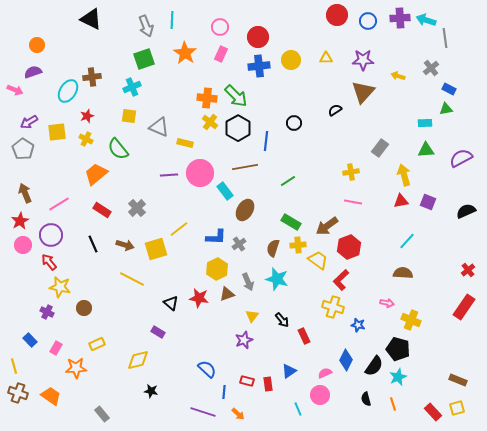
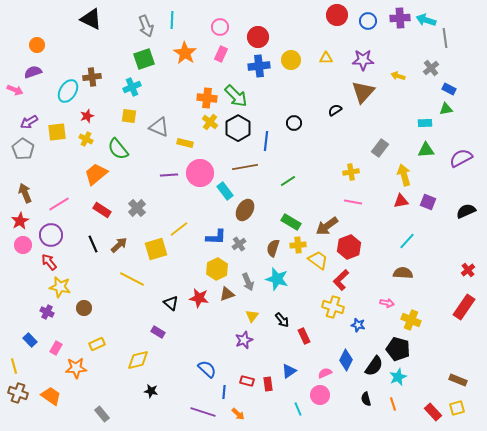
brown arrow at (125, 245): moved 6 px left; rotated 60 degrees counterclockwise
